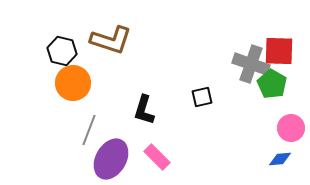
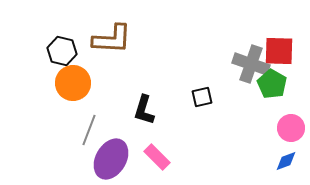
brown L-shape: moved 1 px right, 1 px up; rotated 15 degrees counterclockwise
blue diamond: moved 6 px right, 2 px down; rotated 15 degrees counterclockwise
